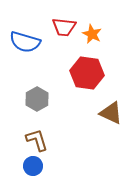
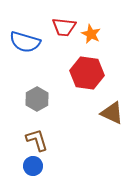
orange star: moved 1 px left
brown triangle: moved 1 px right
